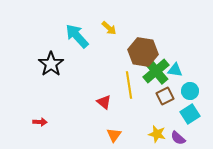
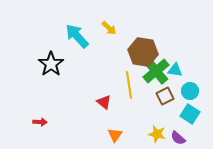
cyan square: rotated 24 degrees counterclockwise
orange triangle: moved 1 px right
